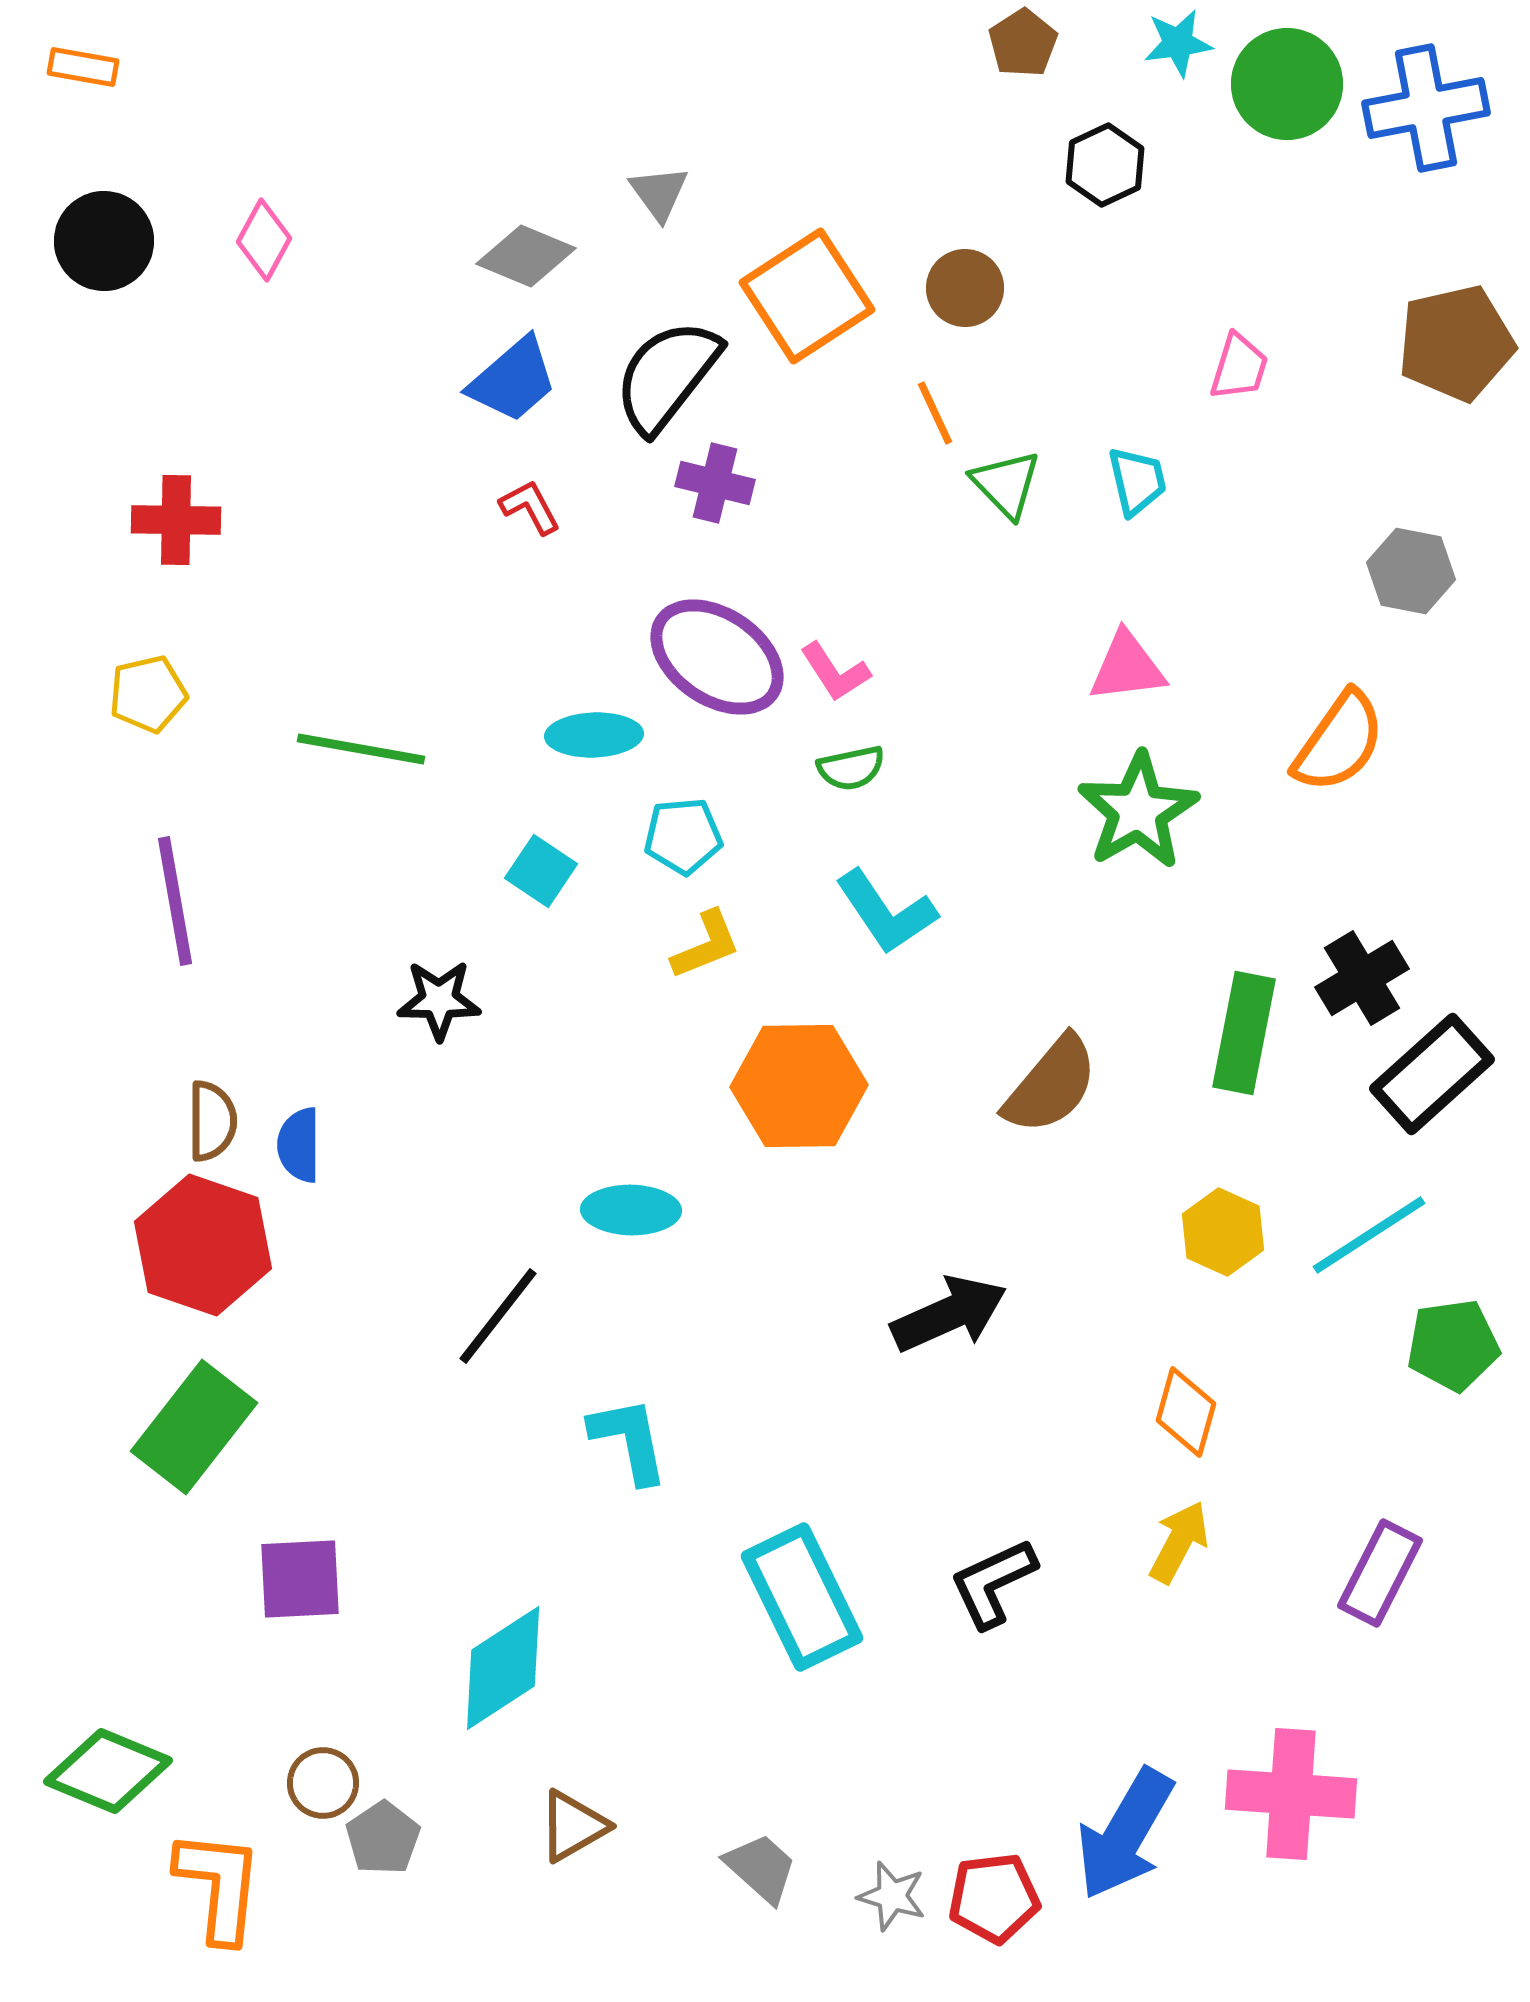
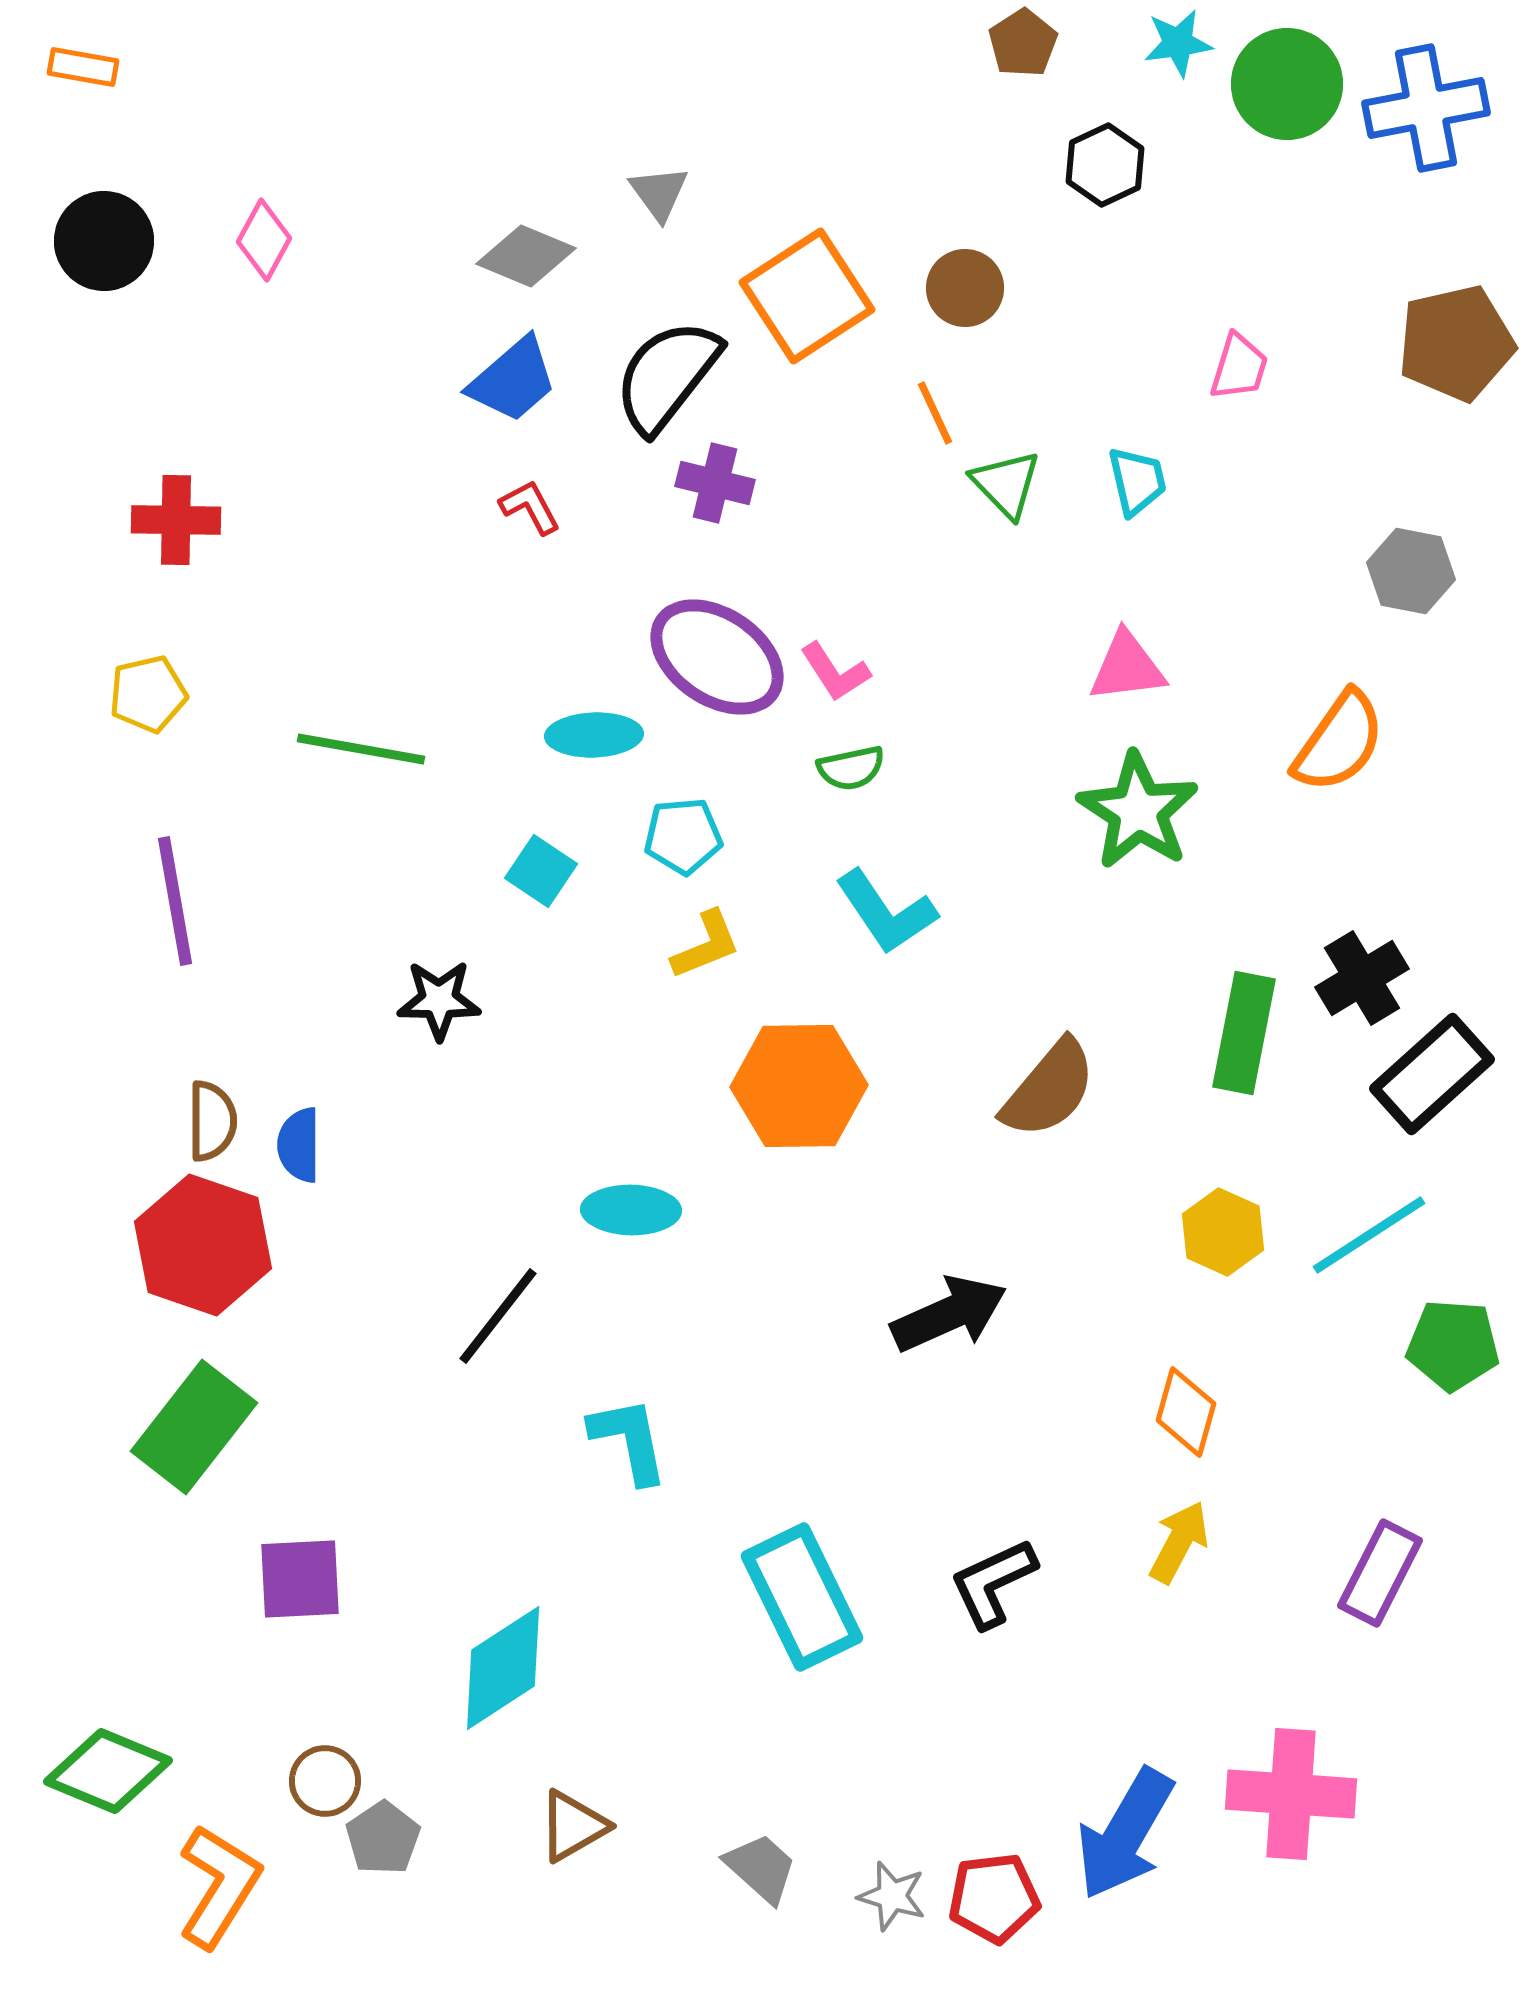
green star at (1138, 811): rotated 9 degrees counterclockwise
brown semicircle at (1051, 1085): moved 2 px left, 4 px down
green pentagon at (1453, 1345): rotated 12 degrees clockwise
brown circle at (323, 1783): moved 2 px right, 2 px up
orange L-shape at (219, 1886): rotated 26 degrees clockwise
